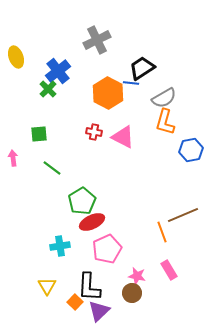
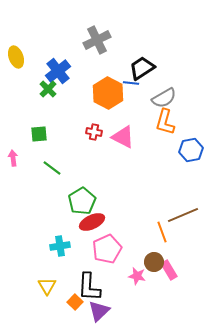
brown circle: moved 22 px right, 31 px up
